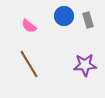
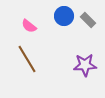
gray rectangle: rotated 28 degrees counterclockwise
brown line: moved 2 px left, 5 px up
